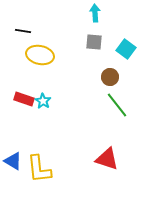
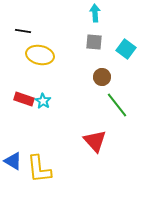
brown circle: moved 8 px left
red triangle: moved 12 px left, 18 px up; rotated 30 degrees clockwise
